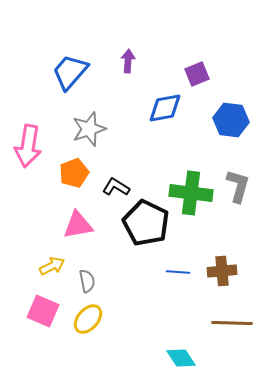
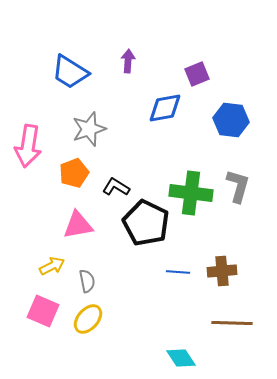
blue trapezoid: rotated 99 degrees counterclockwise
